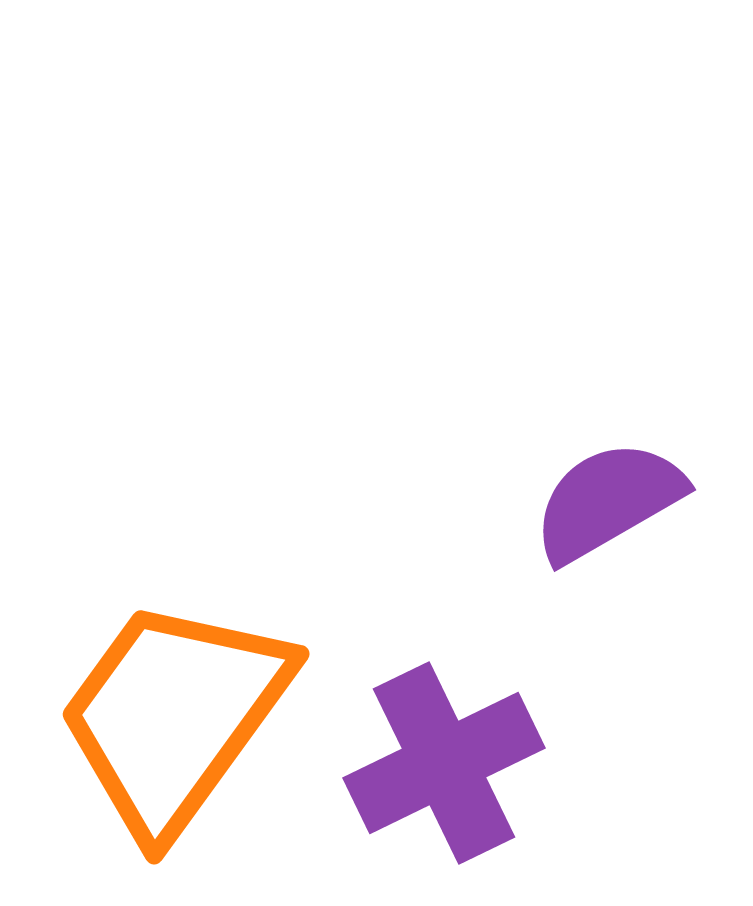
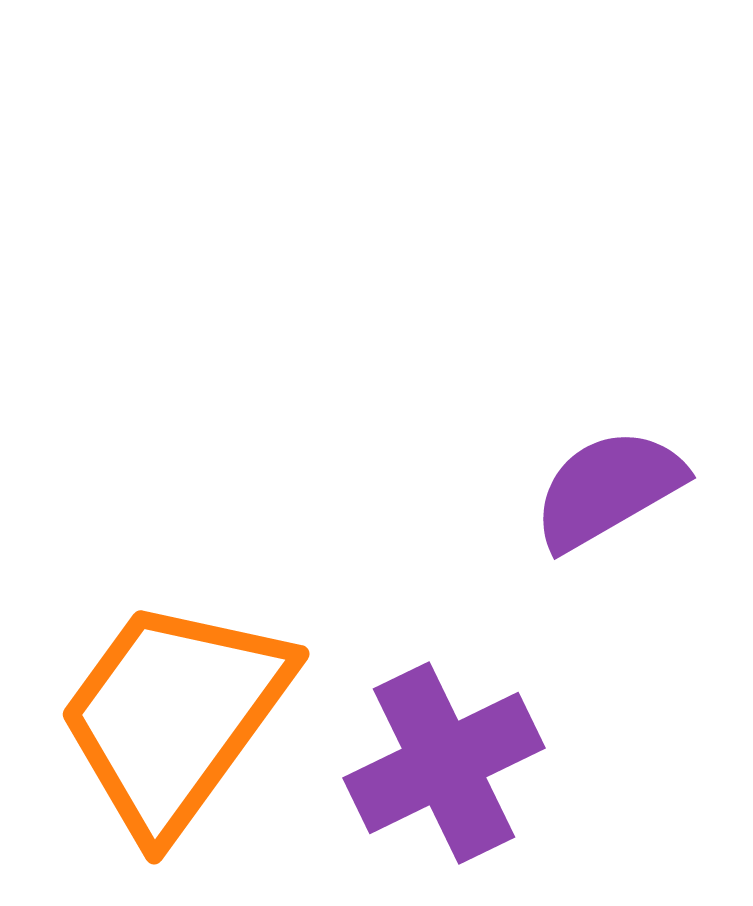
purple semicircle: moved 12 px up
